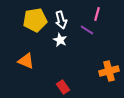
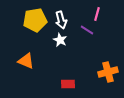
orange cross: moved 1 px left, 1 px down
red rectangle: moved 5 px right, 3 px up; rotated 56 degrees counterclockwise
